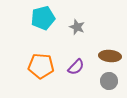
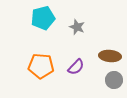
gray circle: moved 5 px right, 1 px up
